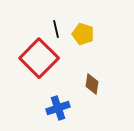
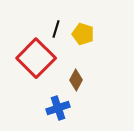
black line: rotated 30 degrees clockwise
red square: moved 3 px left
brown diamond: moved 16 px left, 4 px up; rotated 20 degrees clockwise
